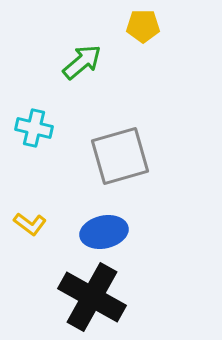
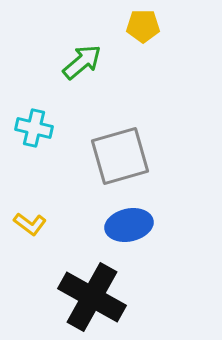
blue ellipse: moved 25 px right, 7 px up
